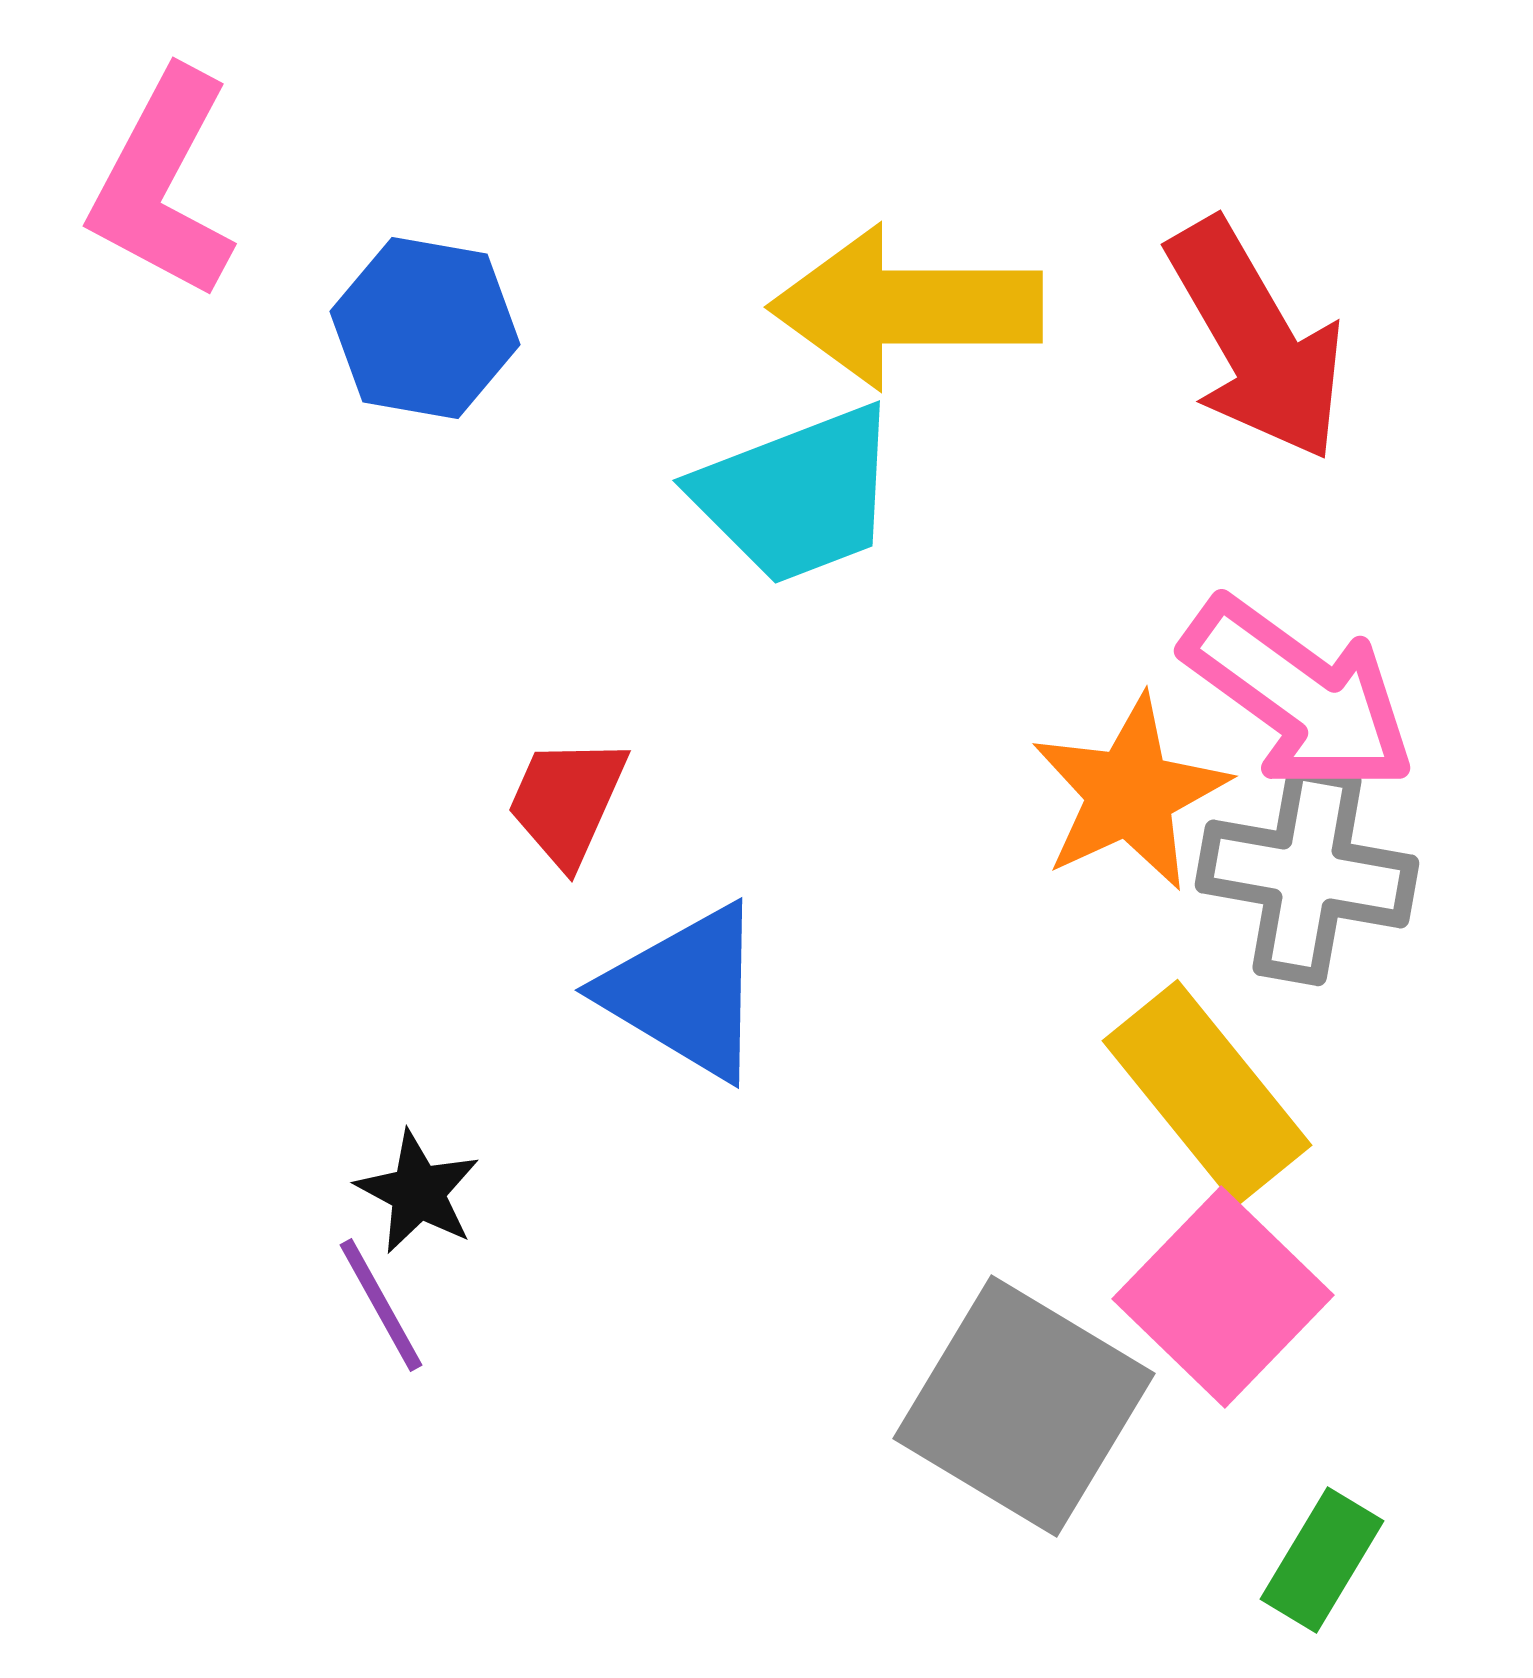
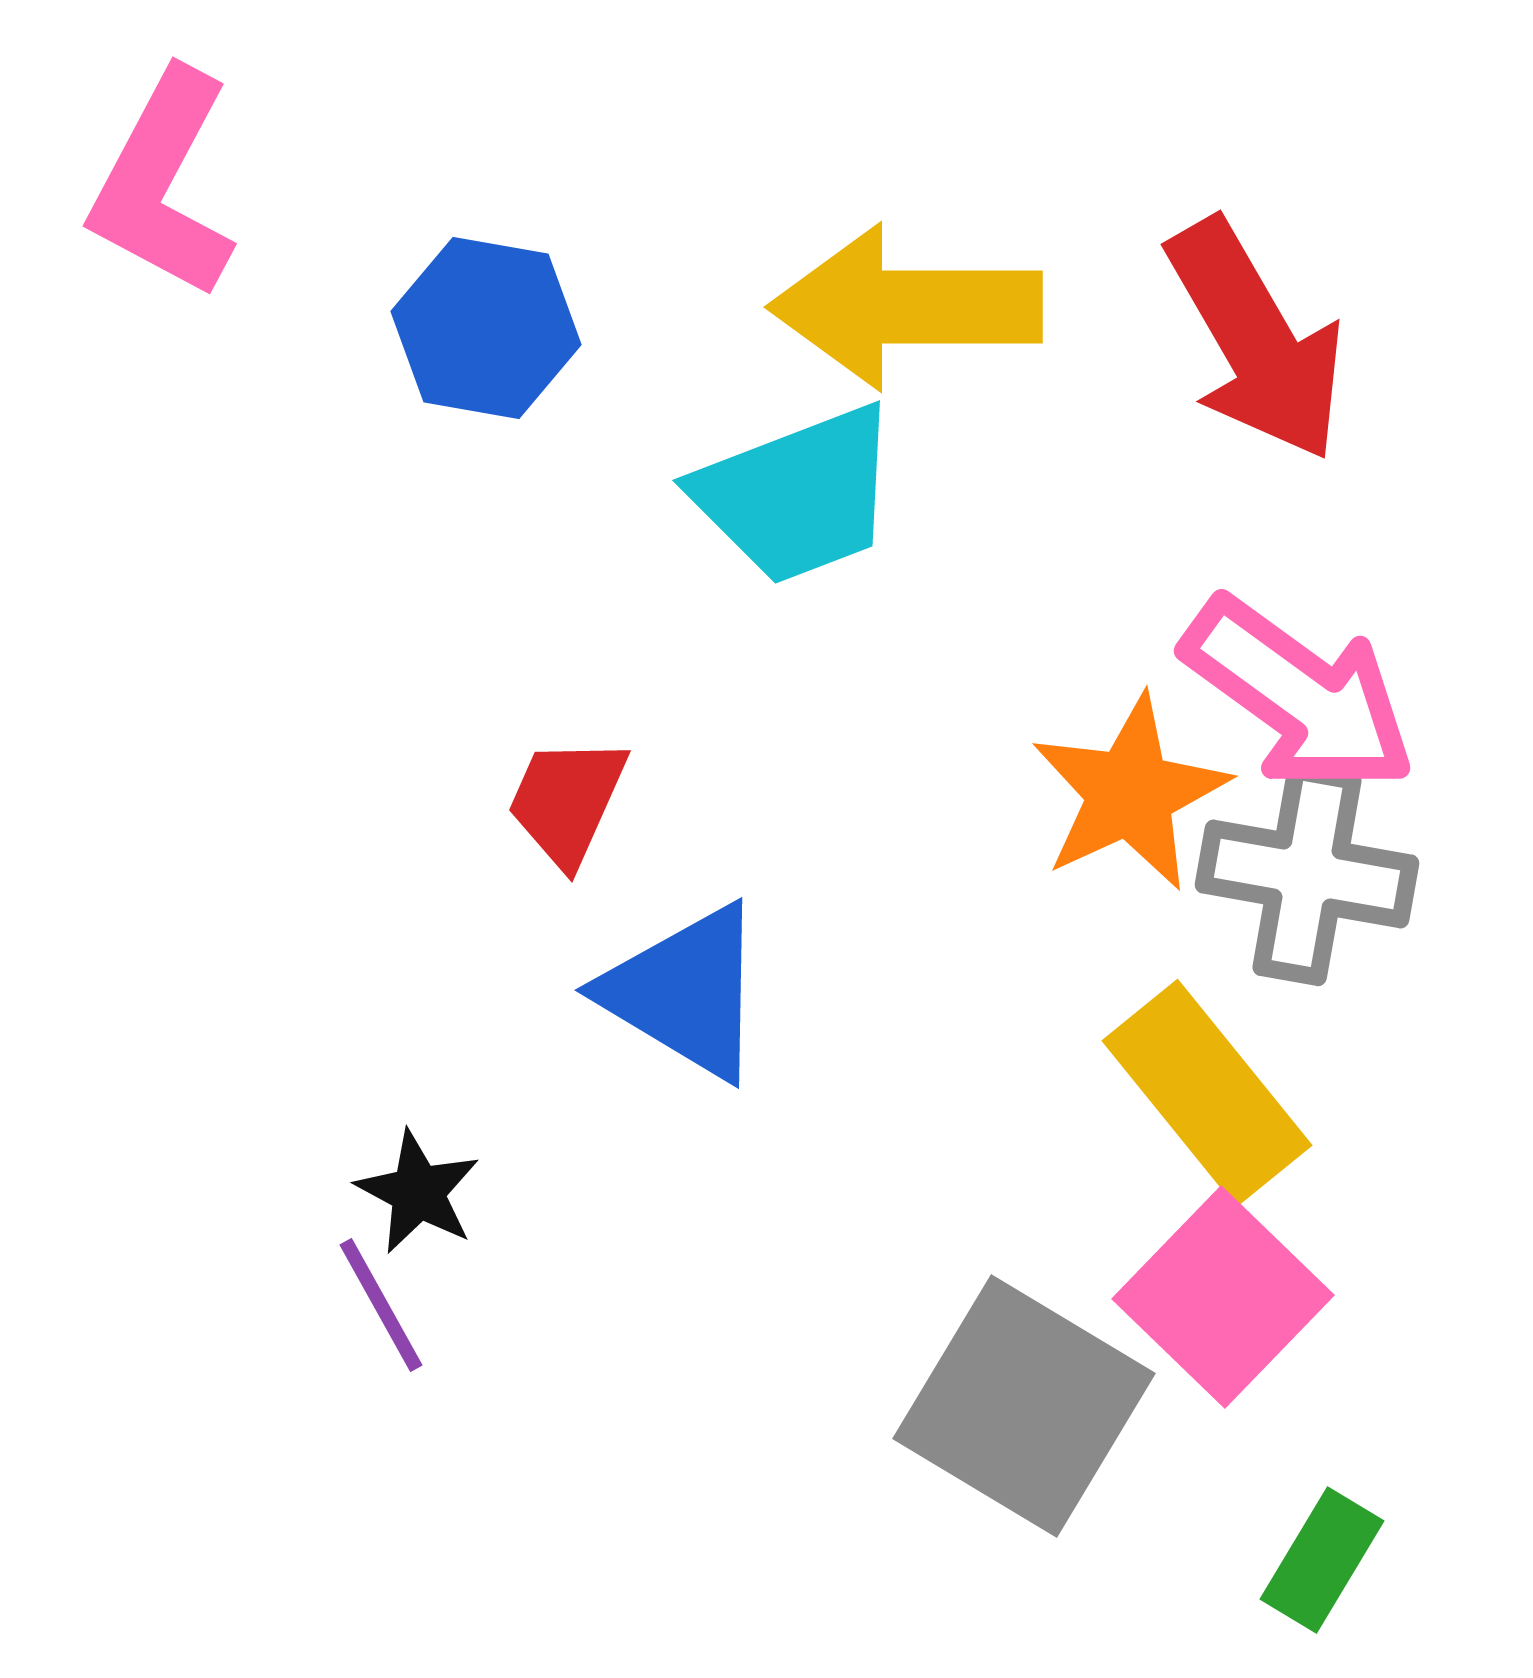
blue hexagon: moved 61 px right
